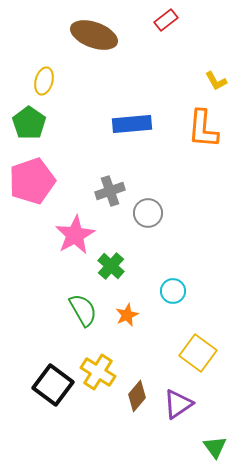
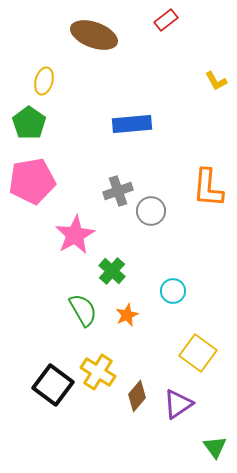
orange L-shape: moved 5 px right, 59 px down
pink pentagon: rotated 9 degrees clockwise
gray cross: moved 8 px right
gray circle: moved 3 px right, 2 px up
green cross: moved 1 px right, 5 px down
